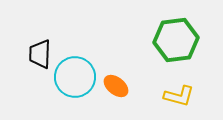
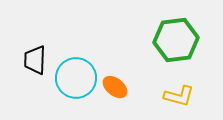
black trapezoid: moved 5 px left, 6 px down
cyan circle: moved 1 px right, 1 px down
orange ellipse: moved 1 px left, 1 px down
